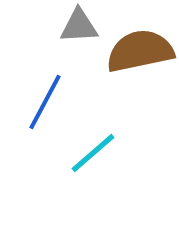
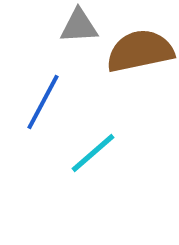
blue line: moved 2 px left
